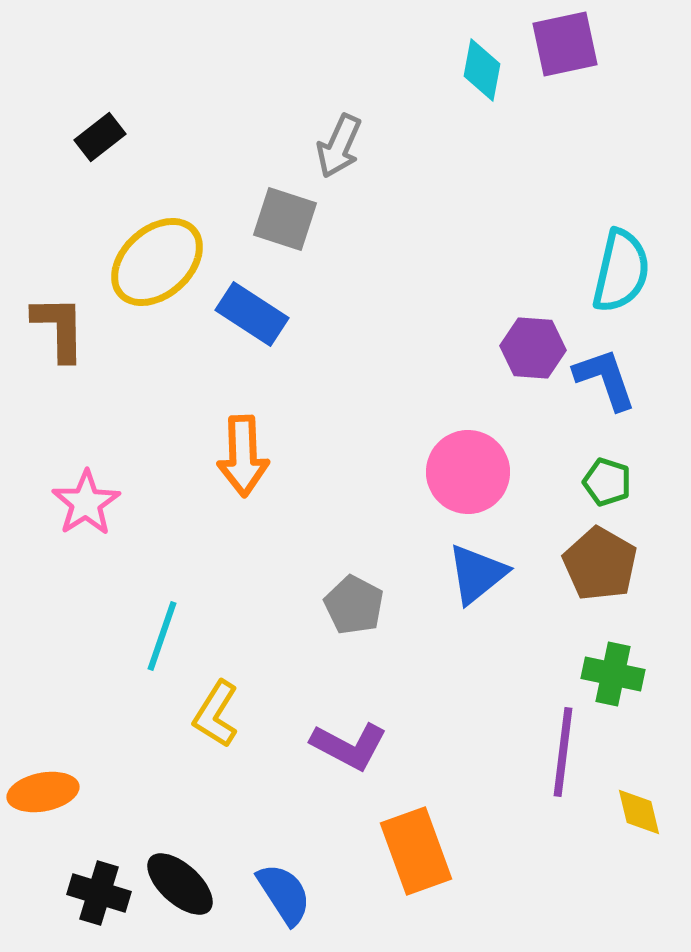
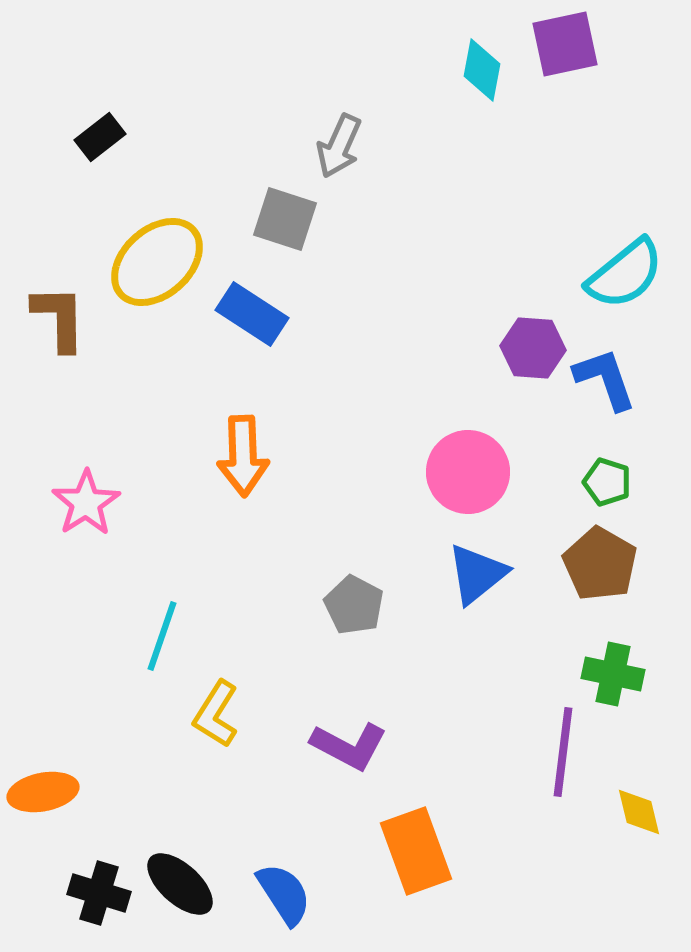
cyan semicircle: moved 4 px right, 3 px down; rotated 38 degrees clockwise
brown L-shape: moved 10 px up
